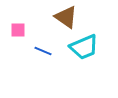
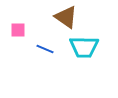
cyan trapezoid: rotated 24 degrees clockwise
blue line: moved 2 px right, 2 px up
